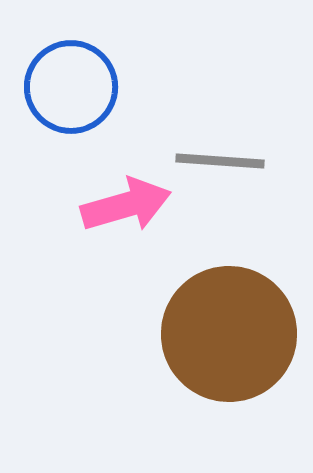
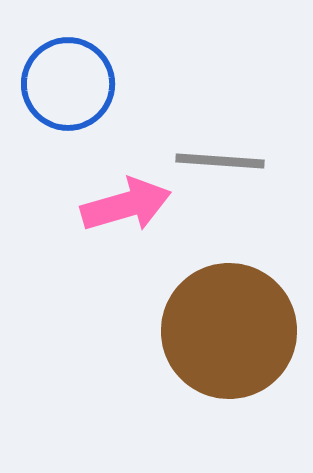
blue circle: moved 3 px left, 3 px up
brown circle: moved 3 px up
